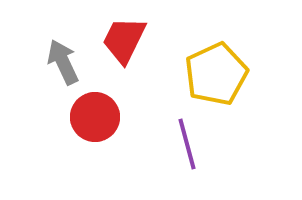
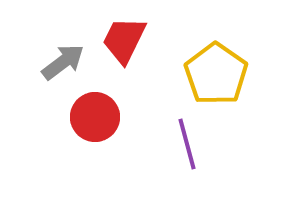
gray arrow: rotated 78 degrees clockwise
yellow pentagon: rotated 12 degrees counterclockwise
